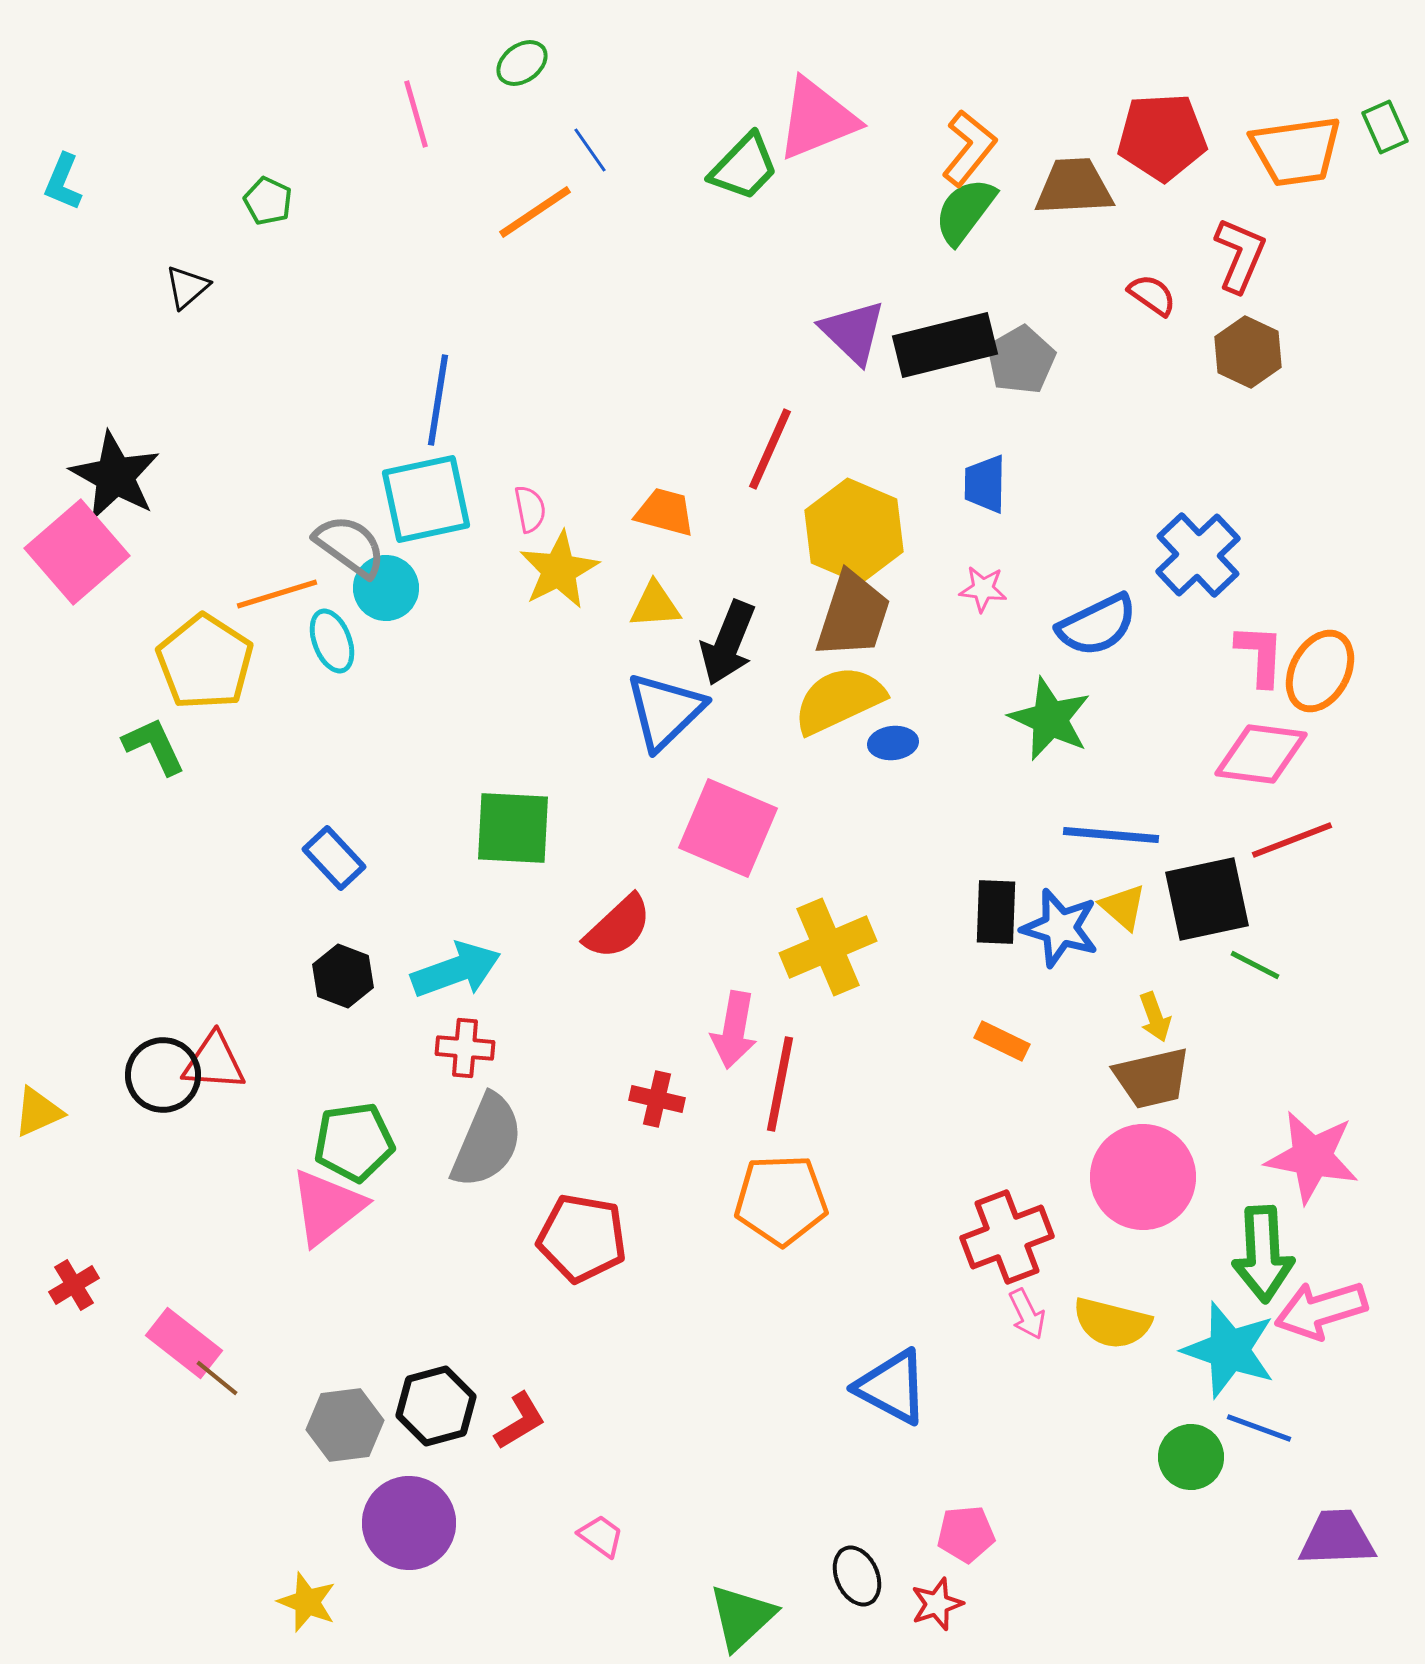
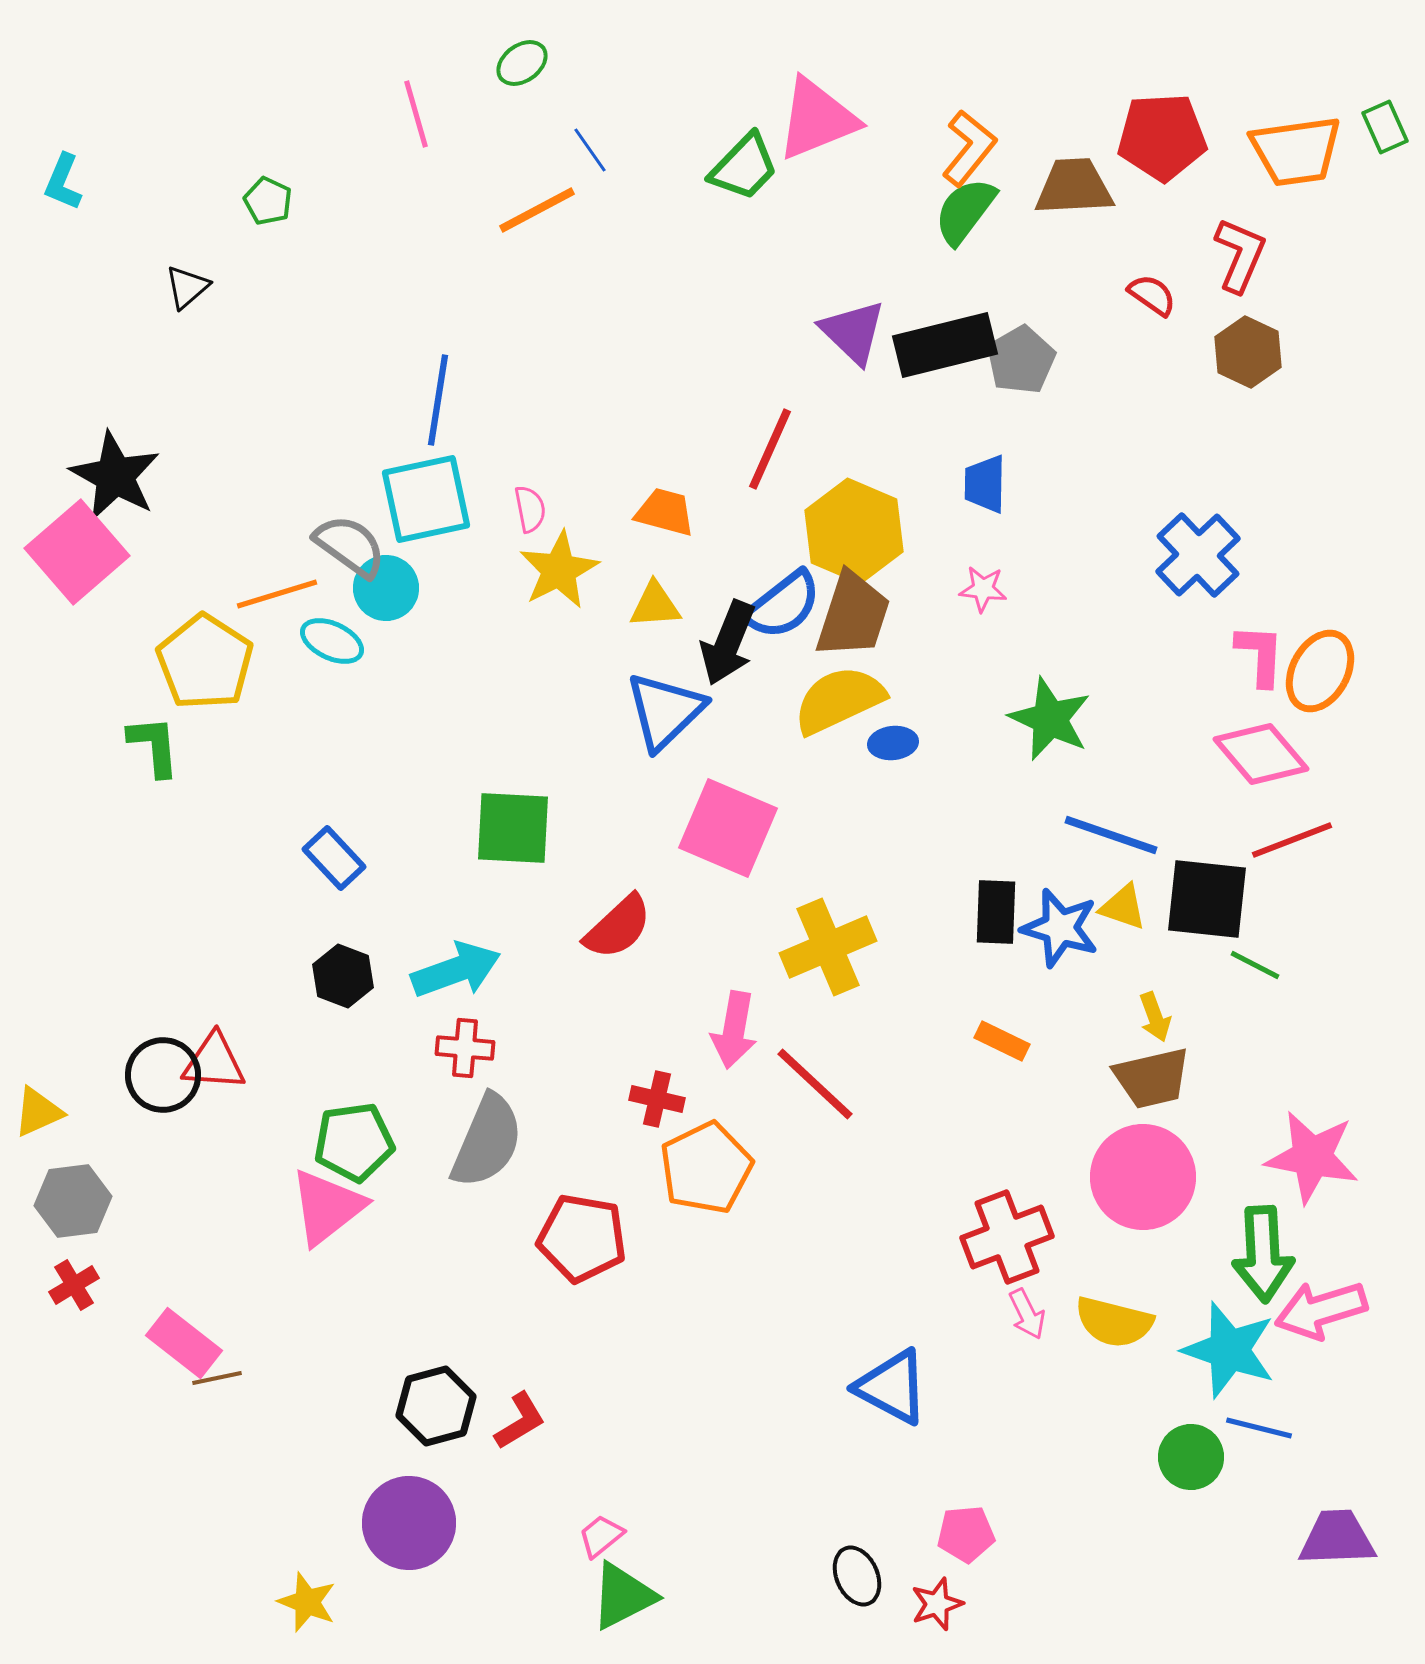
orange line at (535, 212): moved 2 px right, 2 px up; rotated 6 degrees clockwise
blue semicircle at (1097, 625): moved 314 px left, 20 px up; rotated 12 degrees counterclockwise
cyan ellipse at (332, 641): rotated 44 degrees counterclockwise
green L-shape at (154, 746): rotated 20 degrees clockwise
pink diamond at (1261, 754): rotated 42 degrees clockwise
blue line at (1111, 835): rotated 14 degrees clockwise
black square at (1207, 899): rotated 18 degrees clockwise
yellow triangle at (1123, 907): rotated 22 degrees counterclockwise
red line at (780, 1084): moved 35 px right; rotated 58 degrees counterclockwise
orange pentagon at (781, 1200): moved 75 px left, 32 px up; rotated 24 degrees counterclockwise
yellow semicircle at (1112, 1323): moved 2 px right, 1 px up
brown line at (217, 1378): rotated 51 degrees counterclockwise
gray hexagon at (345, 1425): moved 272 px left, 224 px up
blue line at (1259, 1428): rotated 6 degrees counterclockwise
pink trapezoid at (601, 1536): rotated 75 degrees counterclockwise
green triangle at (742, 1617): moved 119 px left, 21 px up; rotated 16 degrees clockwise
